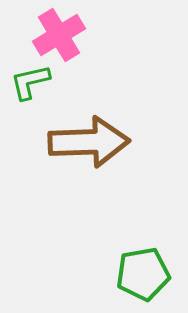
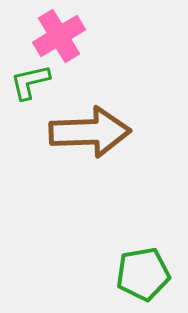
pink cross: moved 1 px down
brown arrow: moved 1 px right, 10 px up
